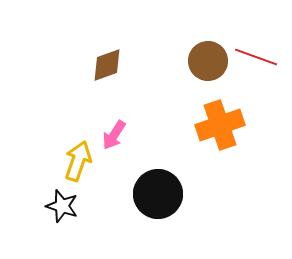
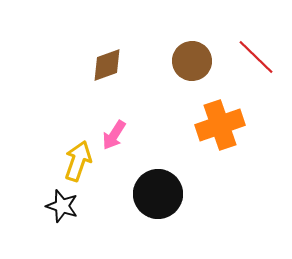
red line: rotated 24 degrees clockwise
brown circle: moved 16 px left
